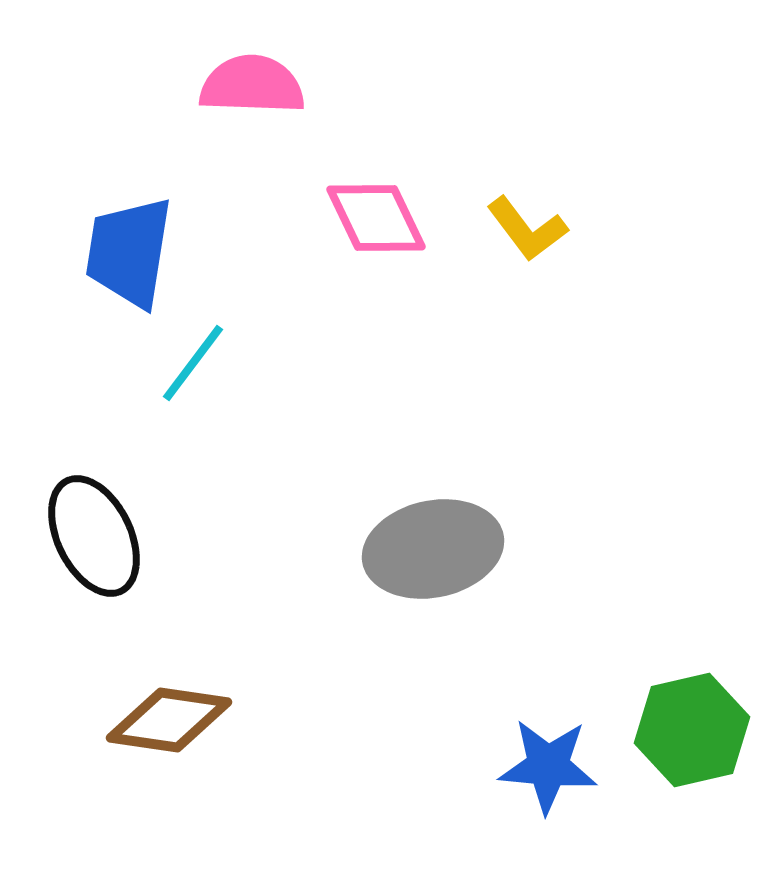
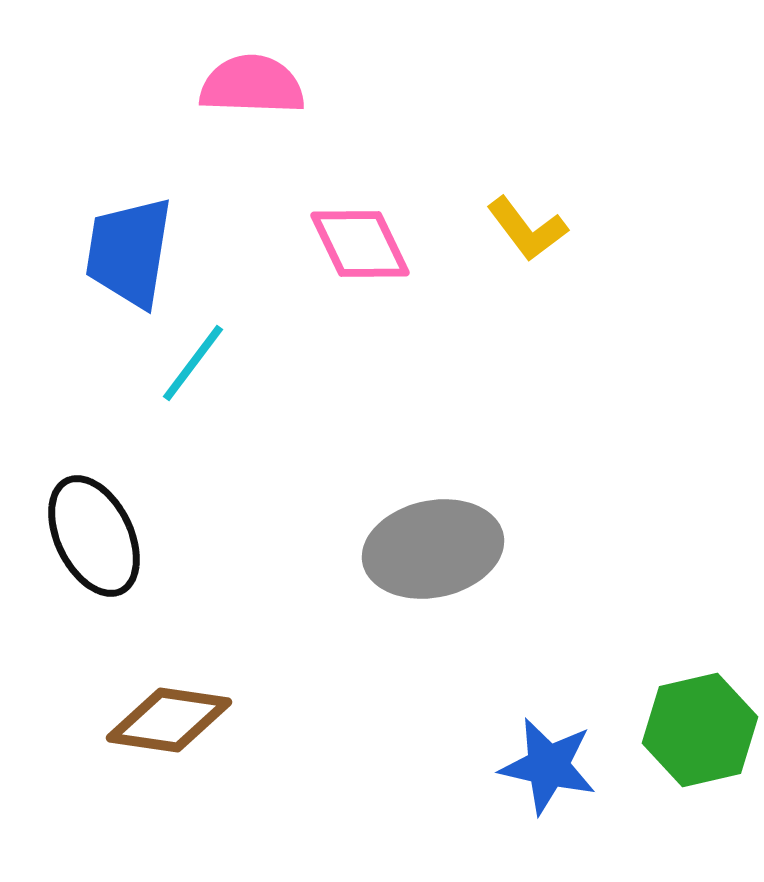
pink diamond: moved 16 px left, 26 px down
green hexagon: moved 8 px right
blue star: rotated 8 degrees clockwise
